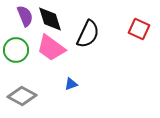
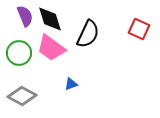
green circle: moved 3 px right, 3 px down
